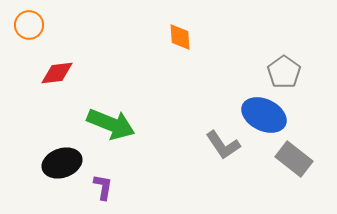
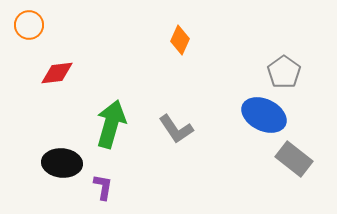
orange diamond: moved 3 px down; rotated 28 degrees clockwise
green arrow: rotated 96 degrees counterclockwise
gray L-shape: moved 47 px left, 16 px up
black ellipse: rotated 24 degrees clockwise
